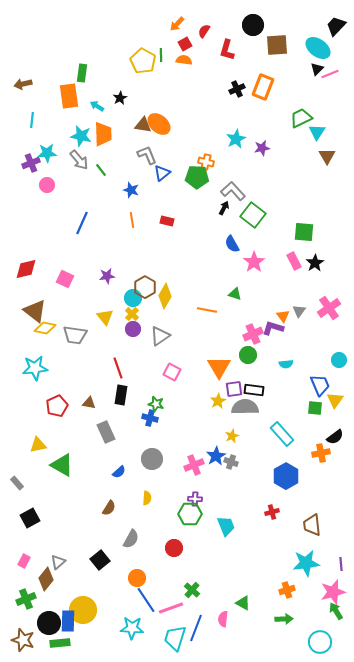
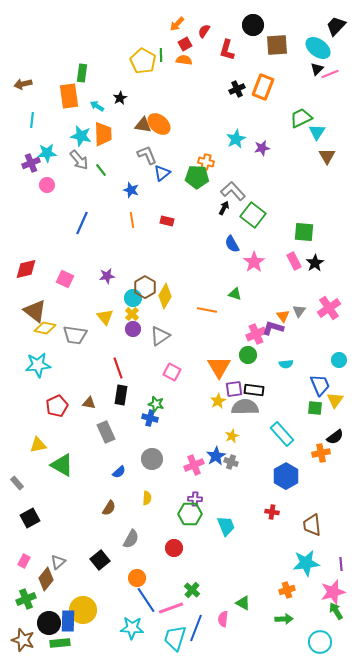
pink cross at (253, 334): moved 3 px right
cyan star at (35, 368): moved 3 px right, 3 px up
red cross at (272, 512): rotated 24 degrees clockwise
